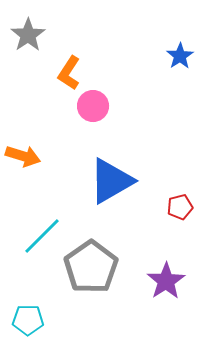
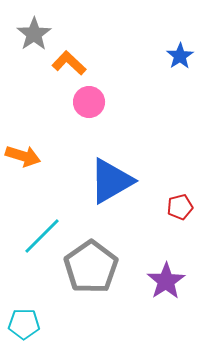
gray star: moved 6 px right, 1 px up
orange L-shape: moved 10 px up; rotated 100 degrees clockwise
pink circle: moved 4 px left, 4 px up
cyan pentagon: moved 4 px left, 4 px down
